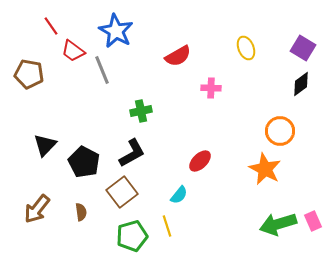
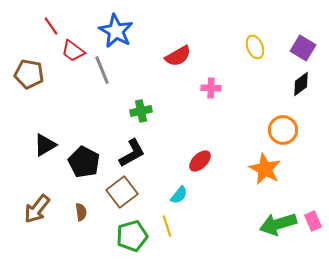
yellow ellipse: moved 9 px right, 1 px up
orange circle: moved 3 px right, 1 px up
black triangle: rotated 15 degrees clockwise
